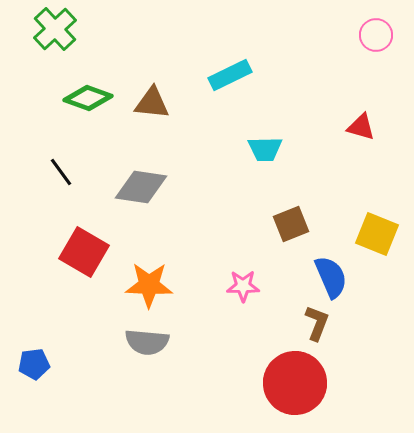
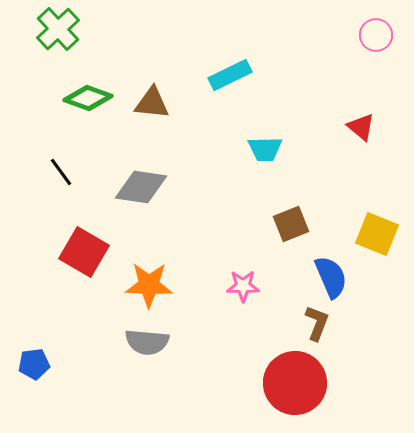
green cross: moved 3 px right
red triangle: rotated 24 degrees clockwise
